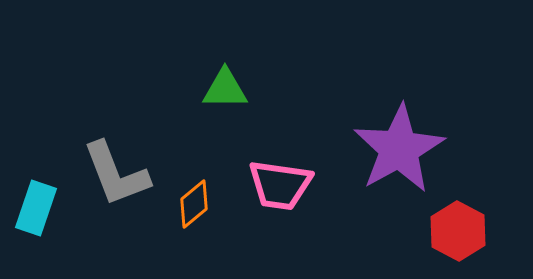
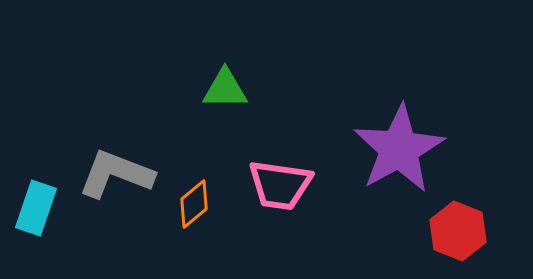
gray L-shape: rotated 132 degrees clockwise
red hexagon: rotated 6 degrees counterclockwise
